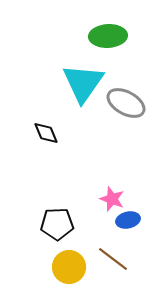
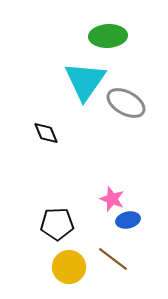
cyan triangle: moved 2 px right, 2 px up
